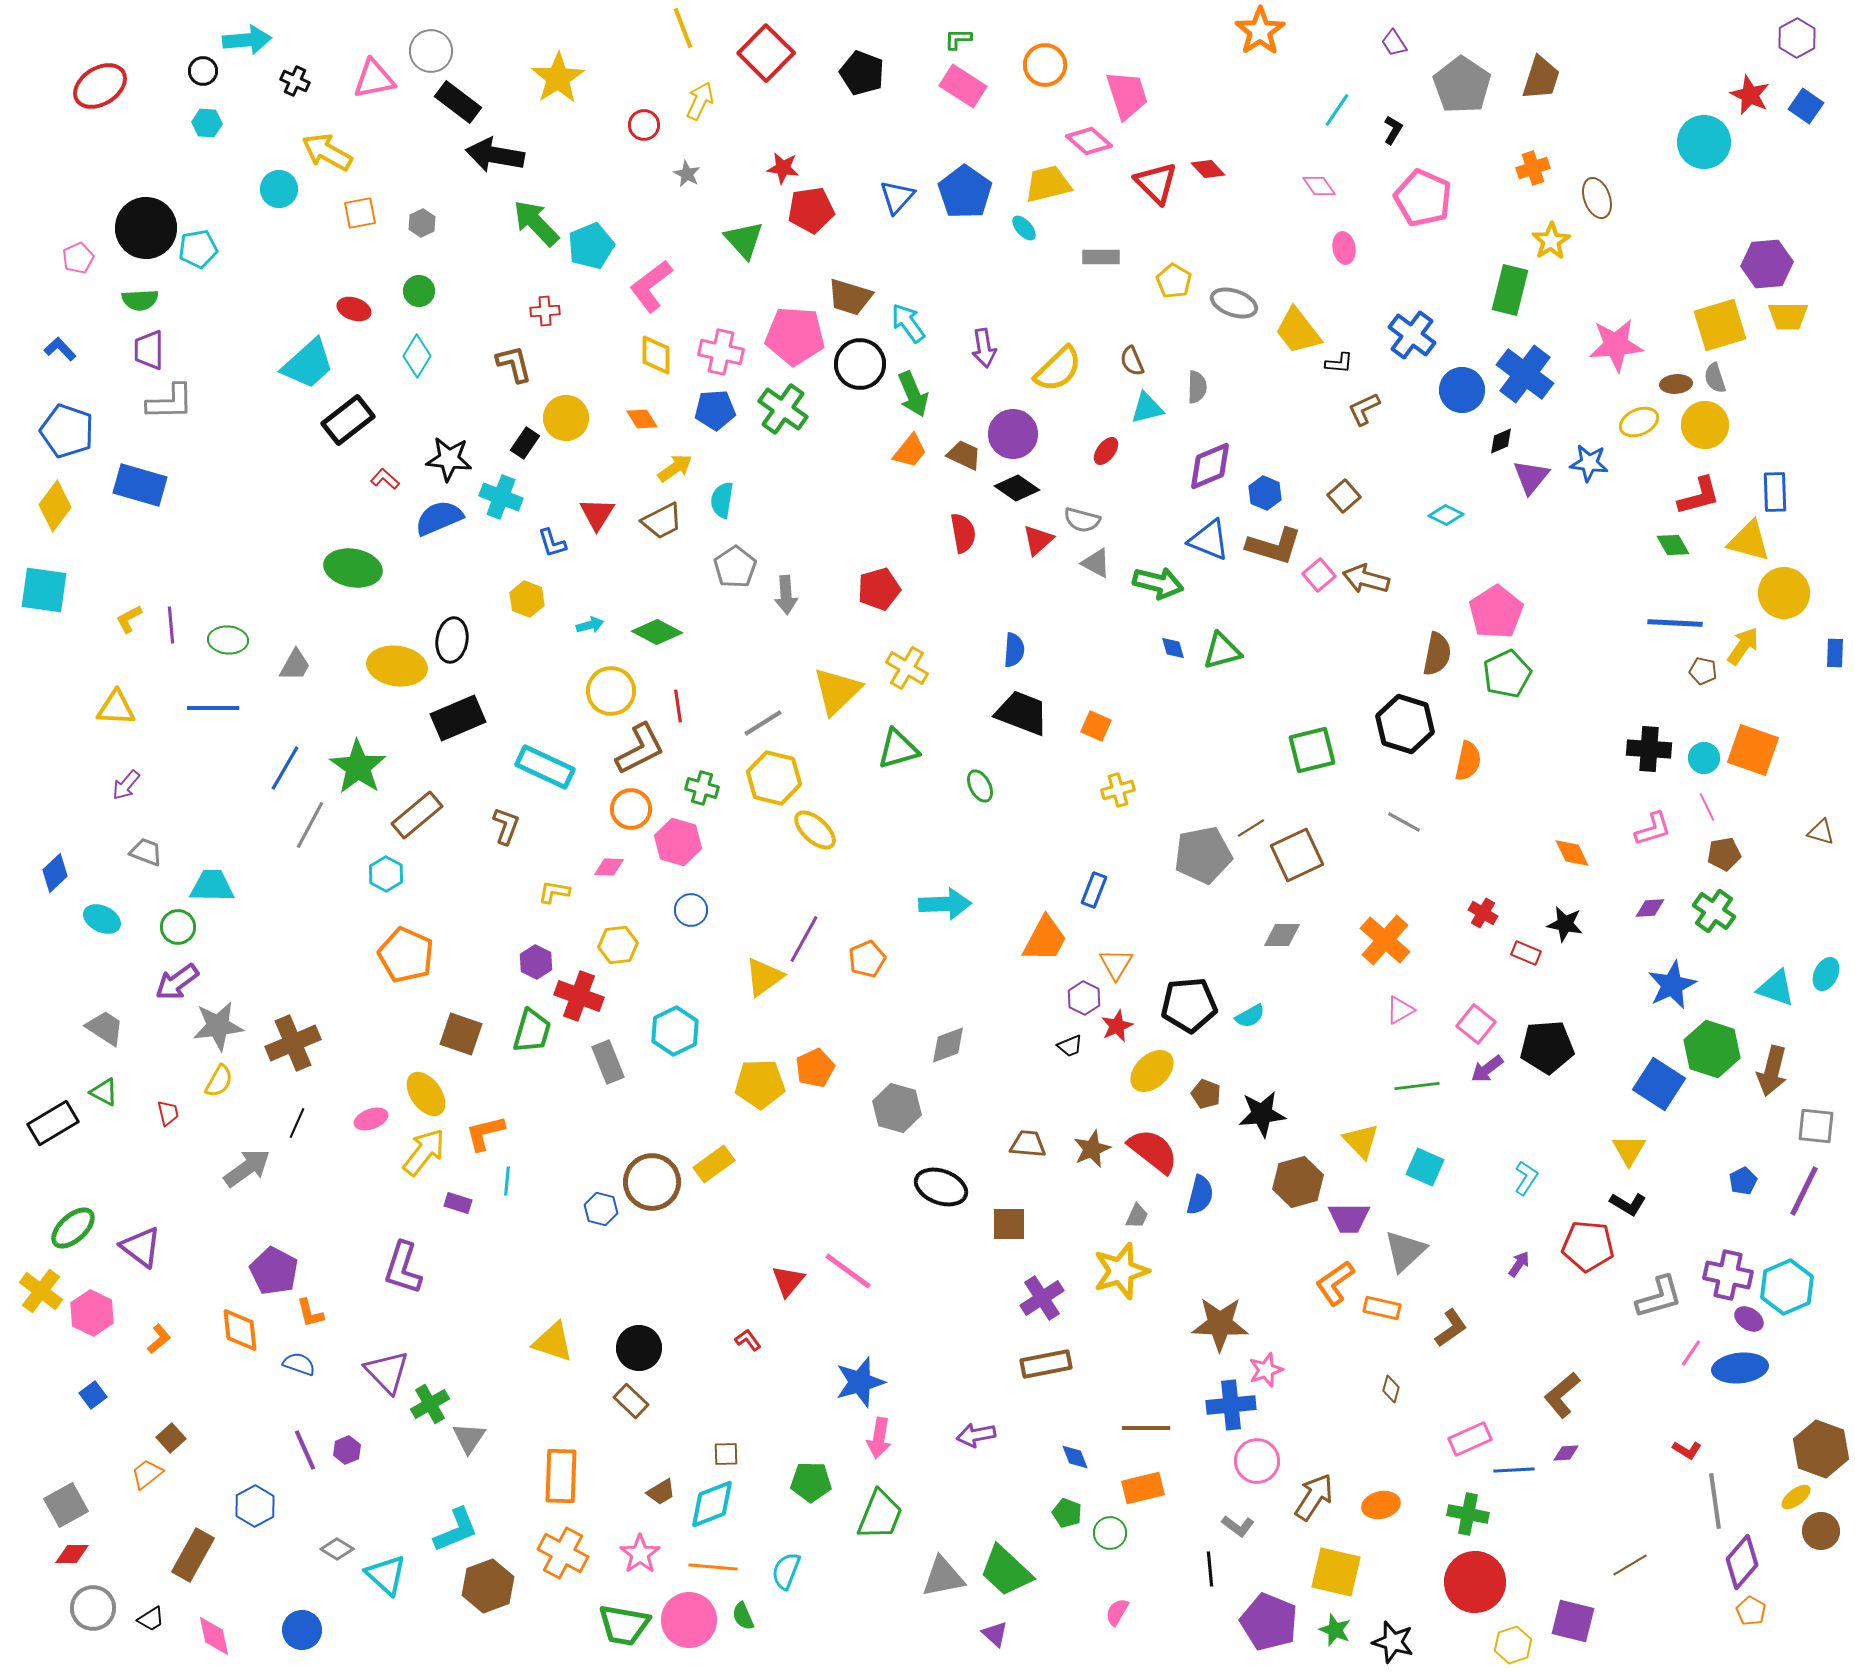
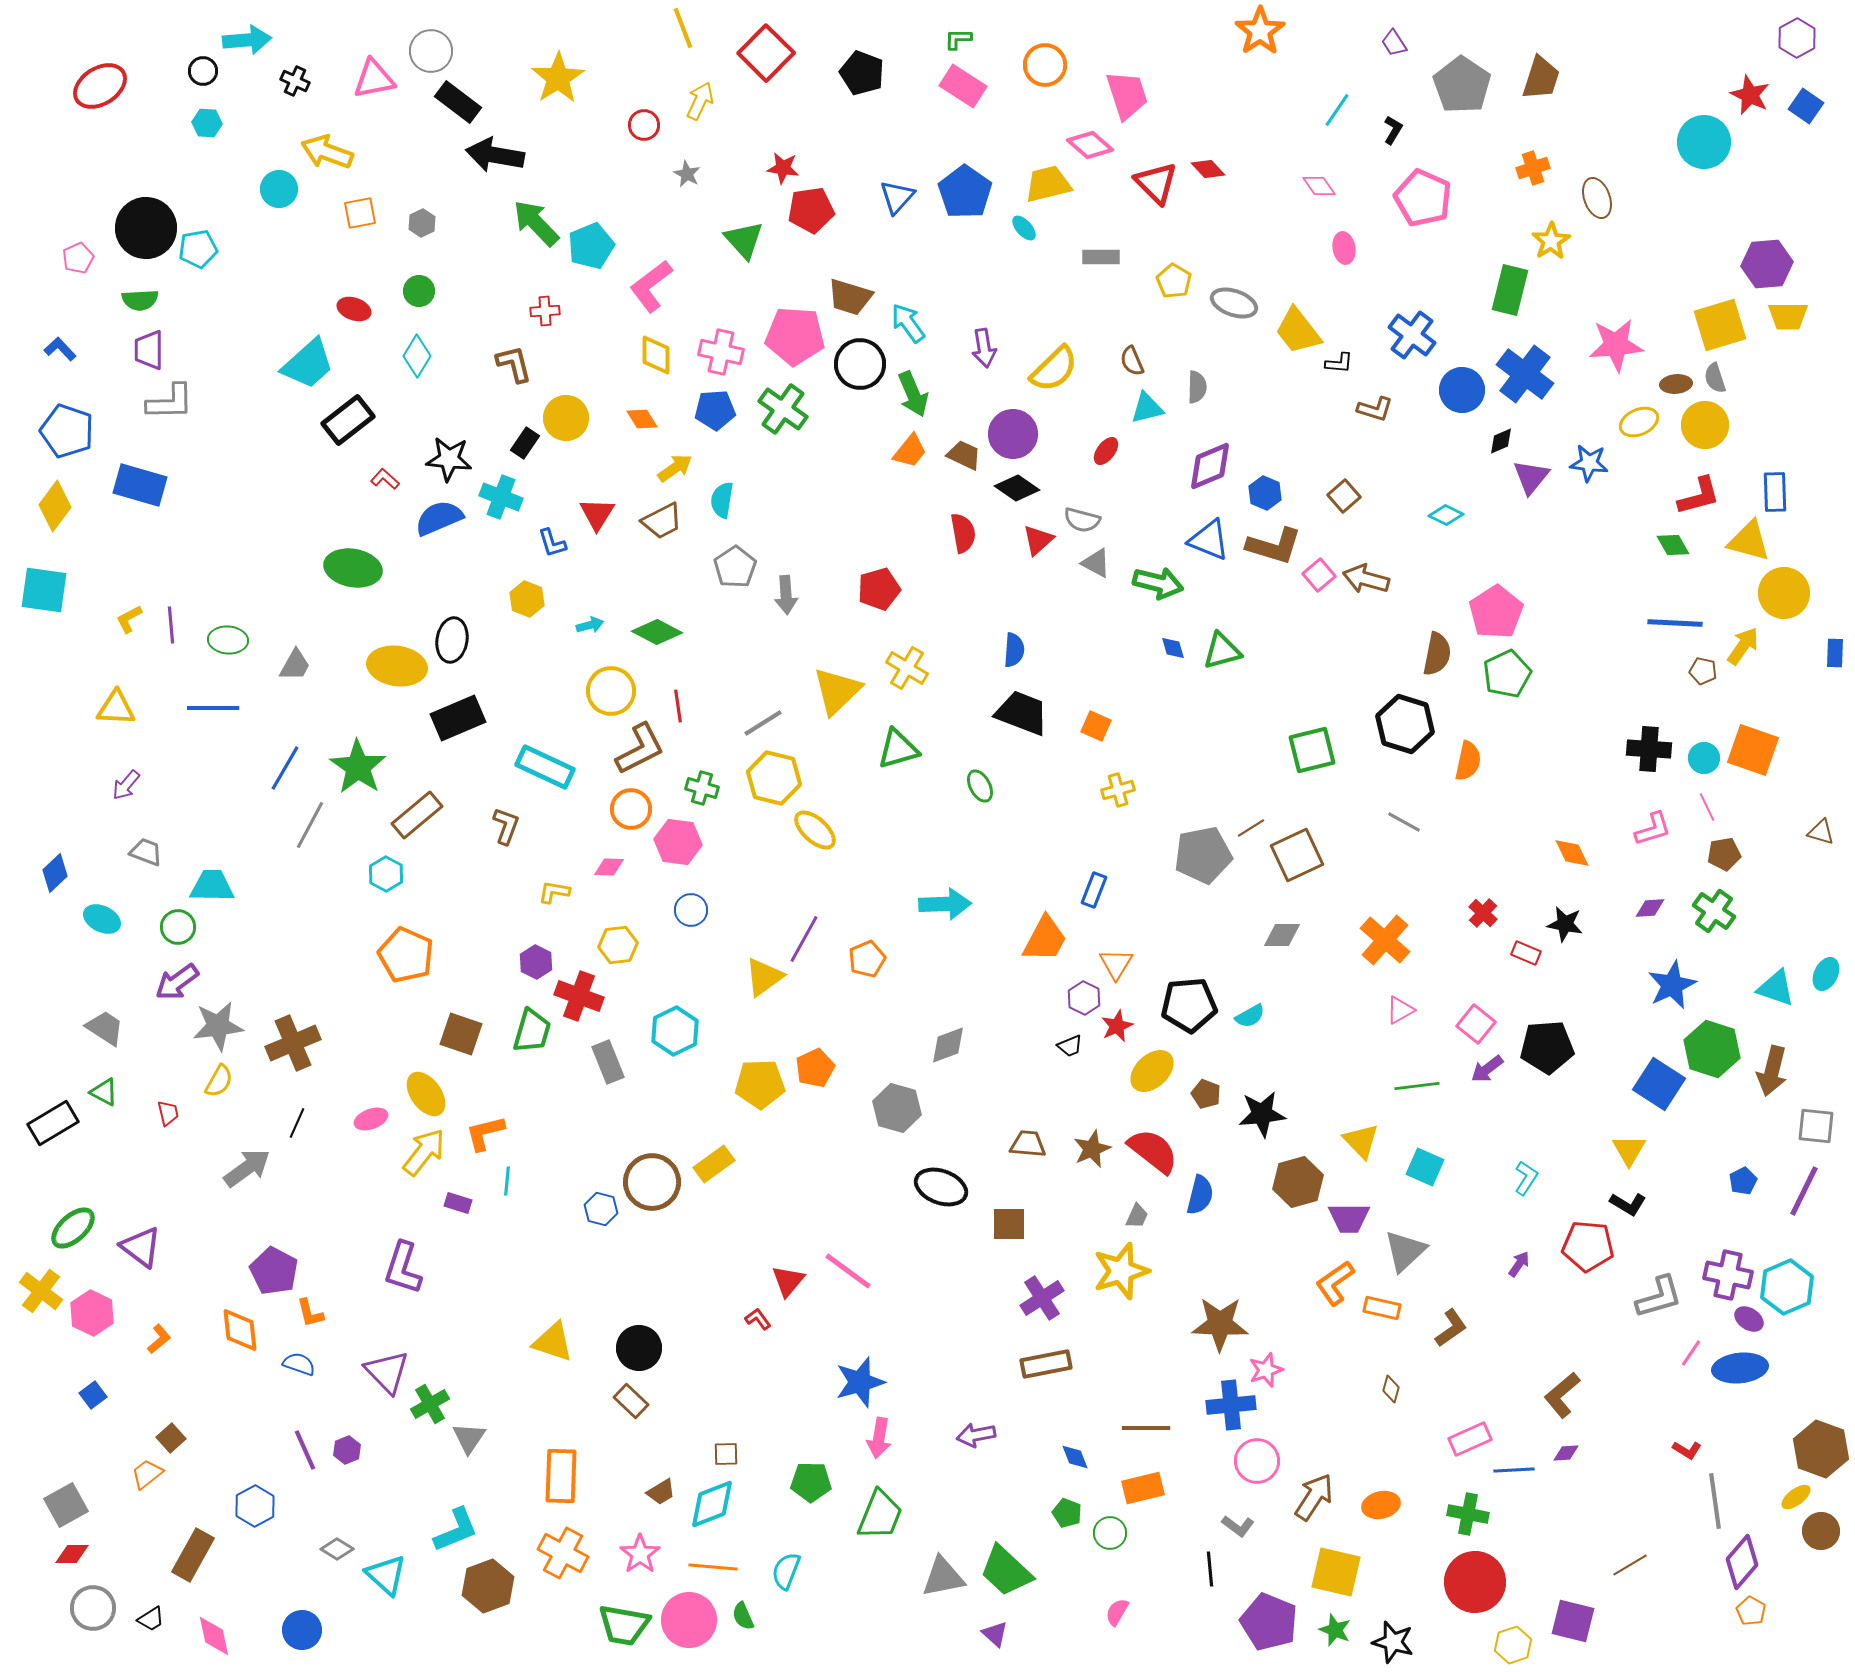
pink diamond at (1089, 141): moved 1 px right, 4 px down
yellow arrow at (327, 152): rotated 9 degrees counterclockwise
yellow semicircle at (1058, 369): moved 4 px left
brown L-shape at (1364, 409): moved 11 px right; rotated 138 degrees counterclockwise
pink hexagon at (678, 842): rotated 9 degrees counterclockwise
red cross at (1483, 913): rotated 12 degrees clockwise
red L-shape at (748, 1340): moved 10 px right, 21 px up
